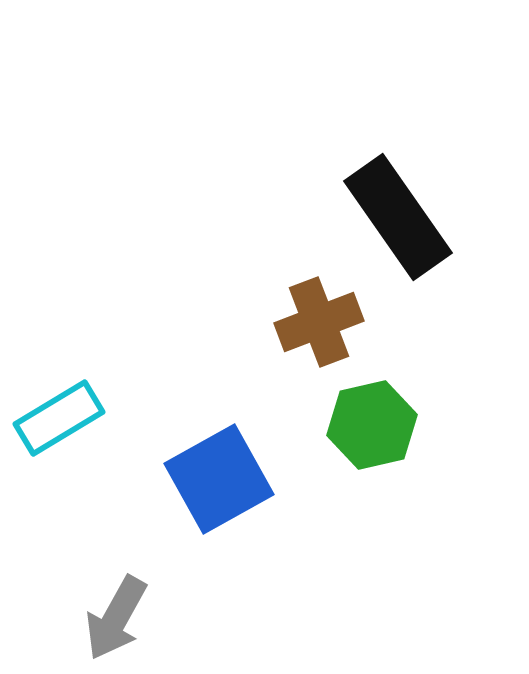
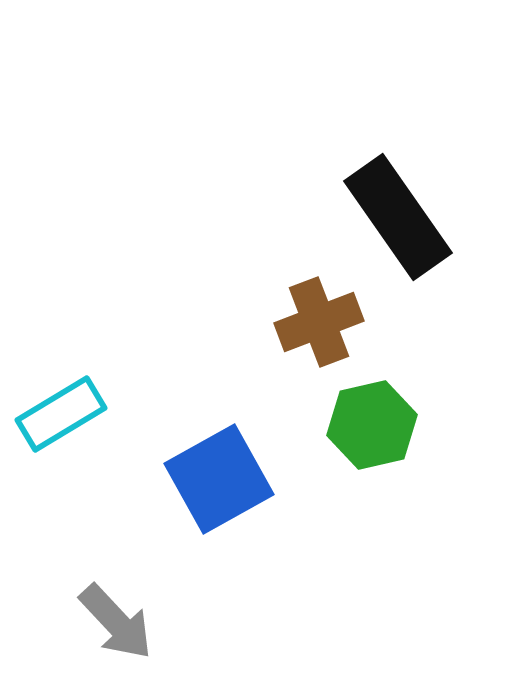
cyan rectangle: moved 2 px right, 4 px up
gray arrow: moved 4 px down; rotated 72 degrees counterclockwise
